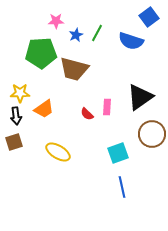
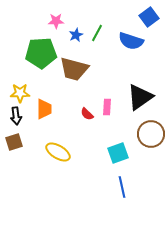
orange trapezoid: rotated 55 degrees counterclockwise
brown circle: moved 1 px left
